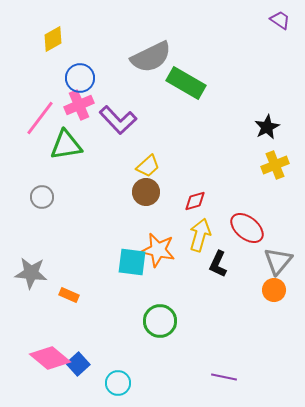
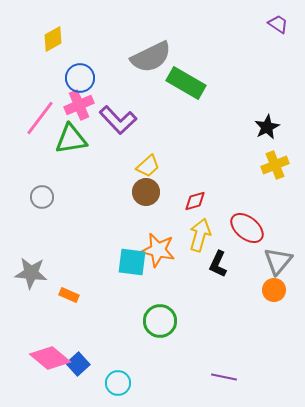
purple trapezoid: moved 2 px left, 4 px down
green triangle: moved 5 px right, 6 px up
